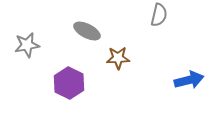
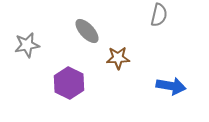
gray ellipse: rotated 20 degrees clockwise
blue arrow: moved 18 px left, 6 px down; rotated 24 degrees clockwise
